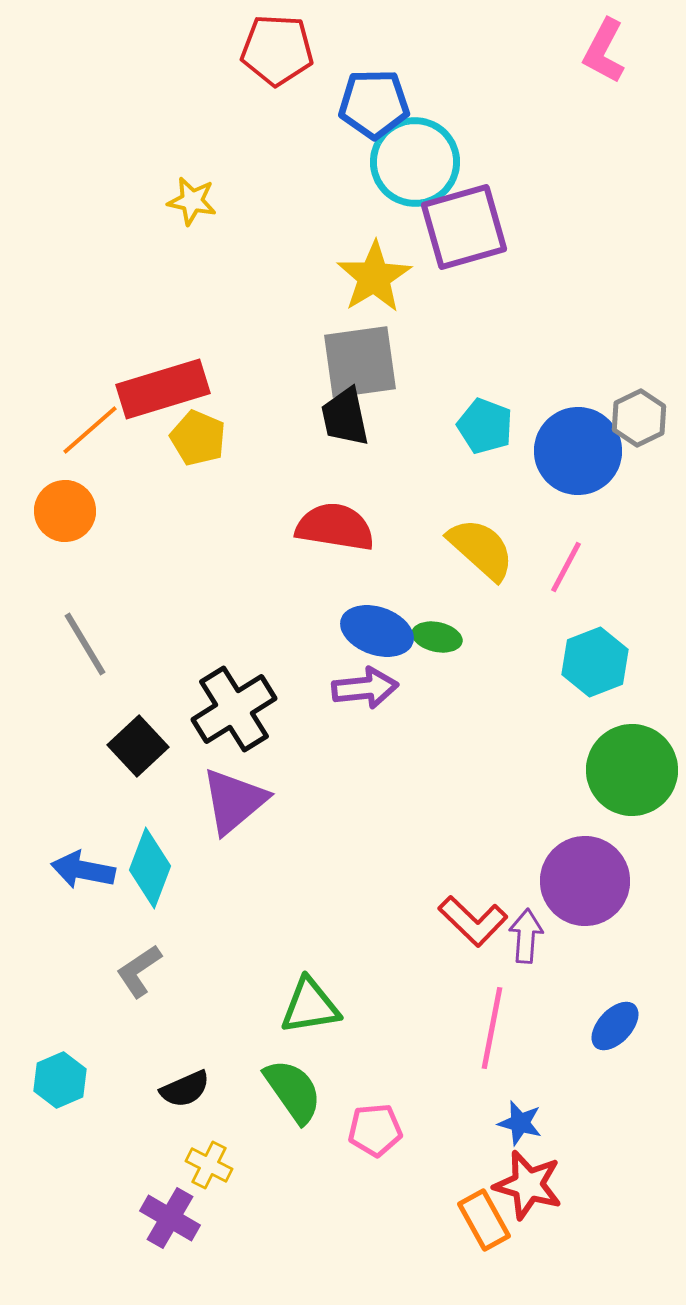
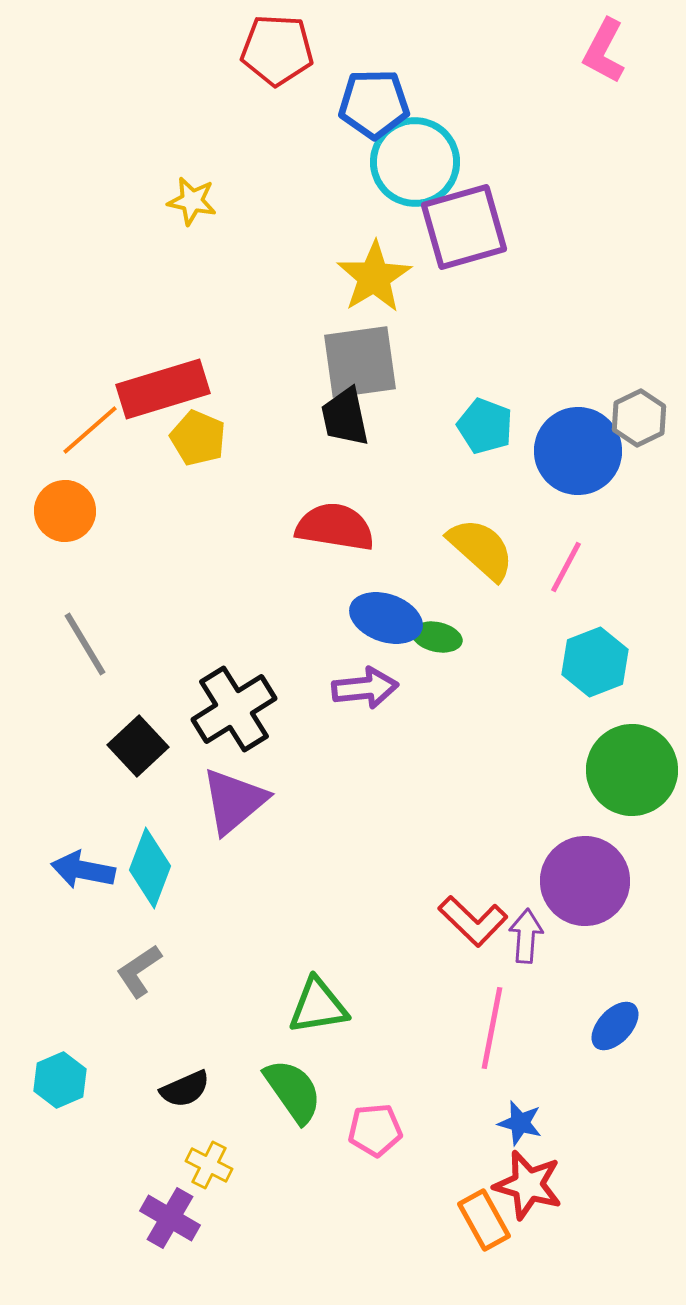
blue ellipse at (377, 631): moved 9 px right, 13 px up
green triangle at (310, 1006): moved 8 px right
